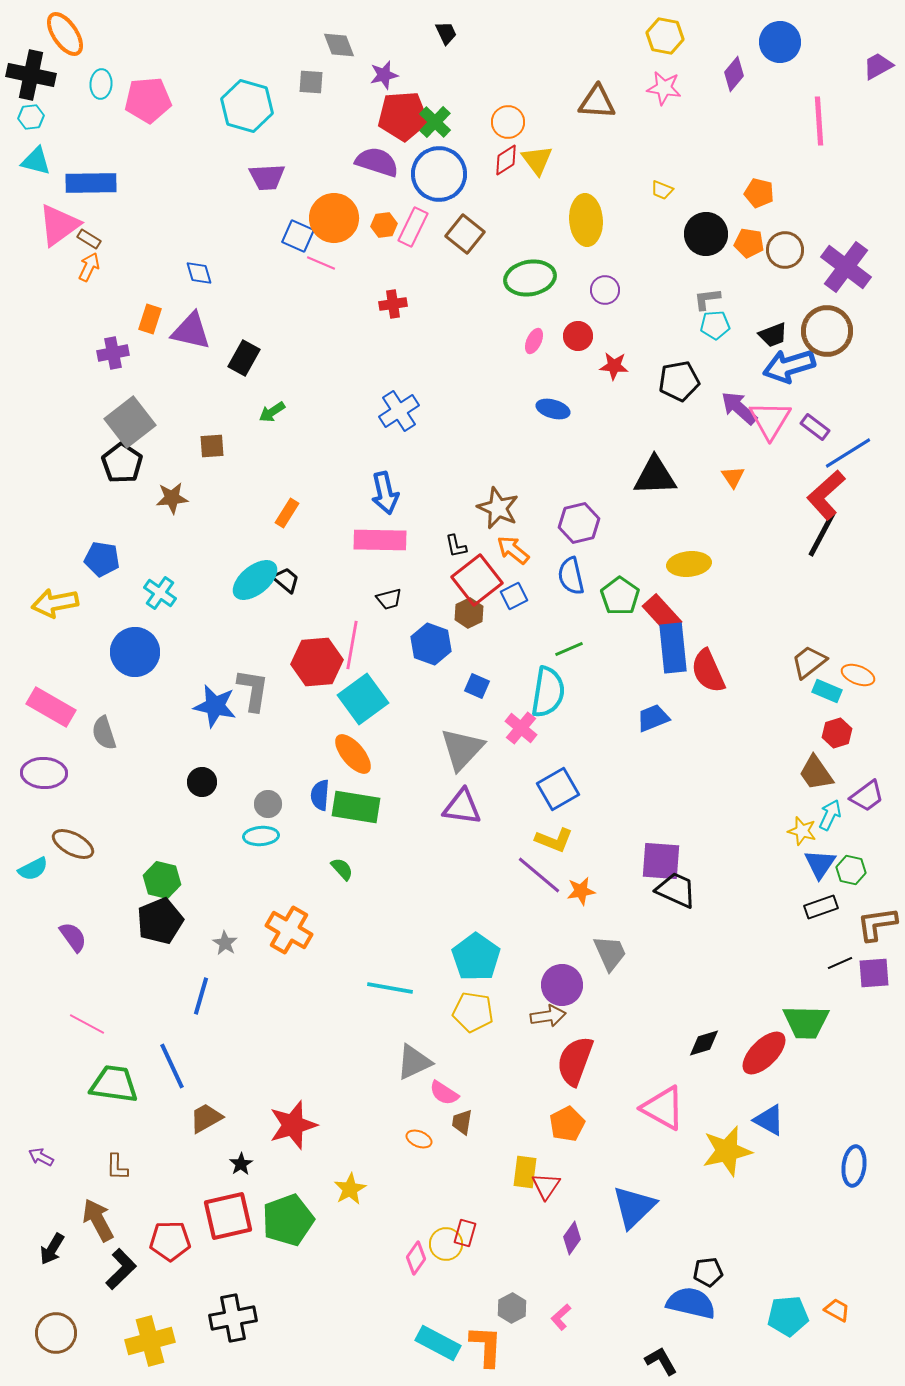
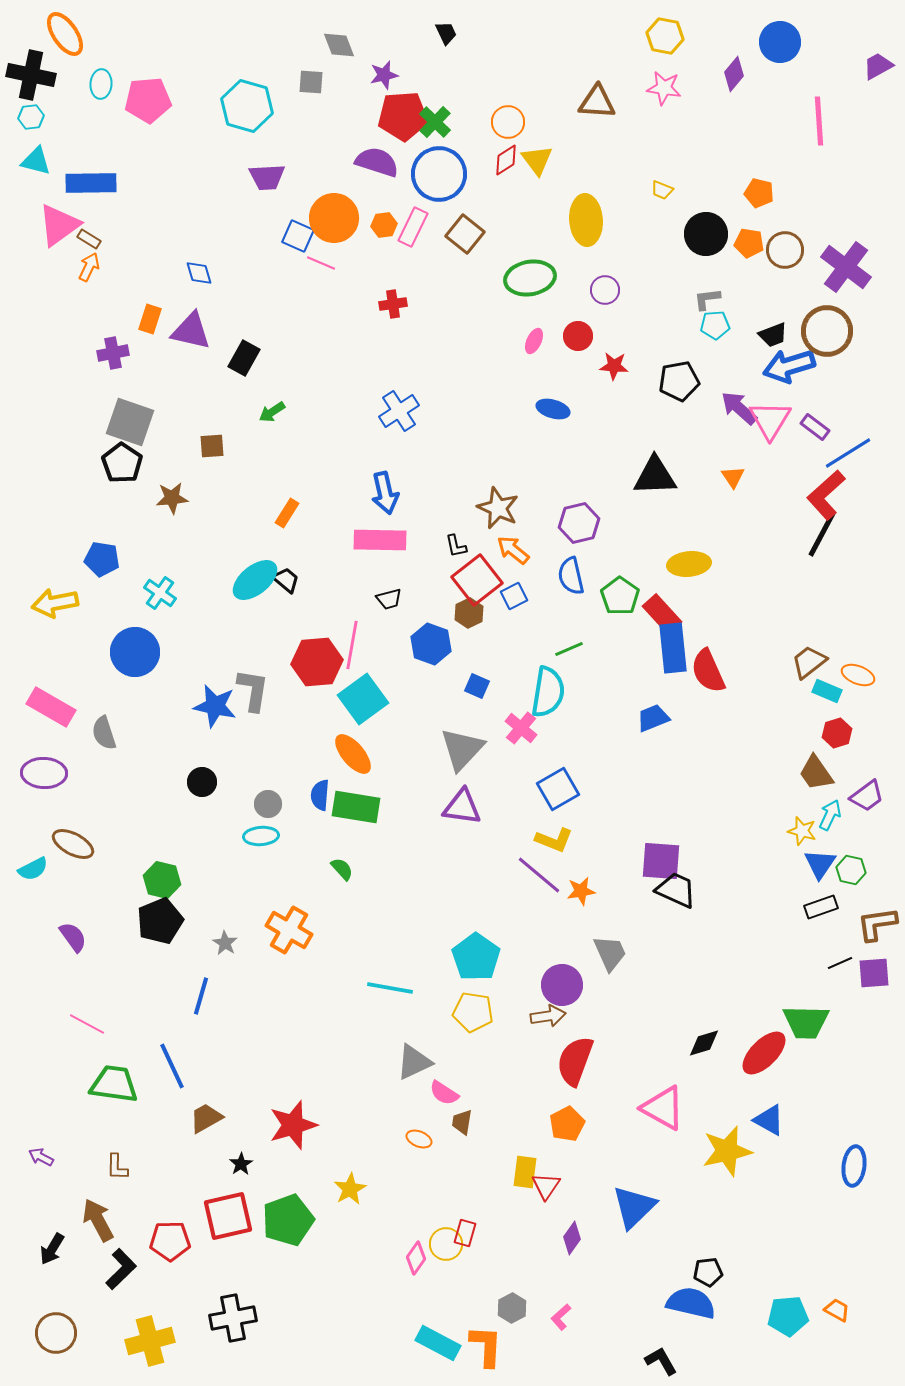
gray square at (130, 422): rotated 33 degrees counterclockwise
